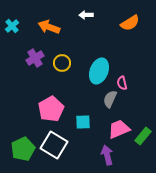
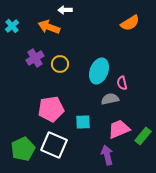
white arrow: moved 21 px left, 5 px up
yellow circle: moved 2 px left, 1 px down
gray semicircle: rotated 54 degrees clockwise
pink pentagon: rotated 20 degrees clockwise
white square: rotated 8 degrees counterclockwise
